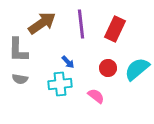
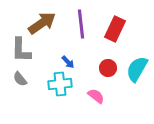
gray L-shape: moved 3 px right
cyan semicircle: rotated 20 degrees counterclockwise
gray semicircle: rotated 42 degrees clockwise
